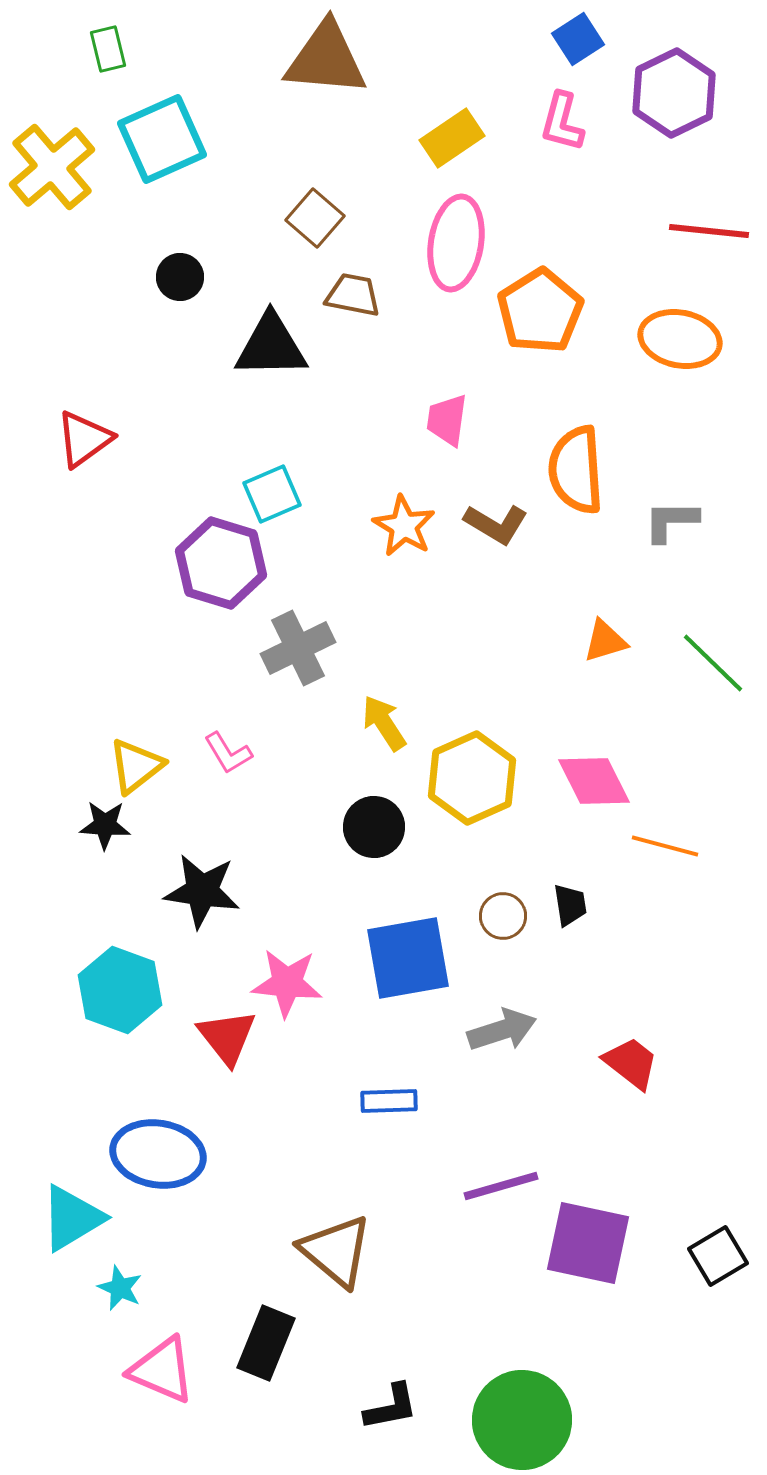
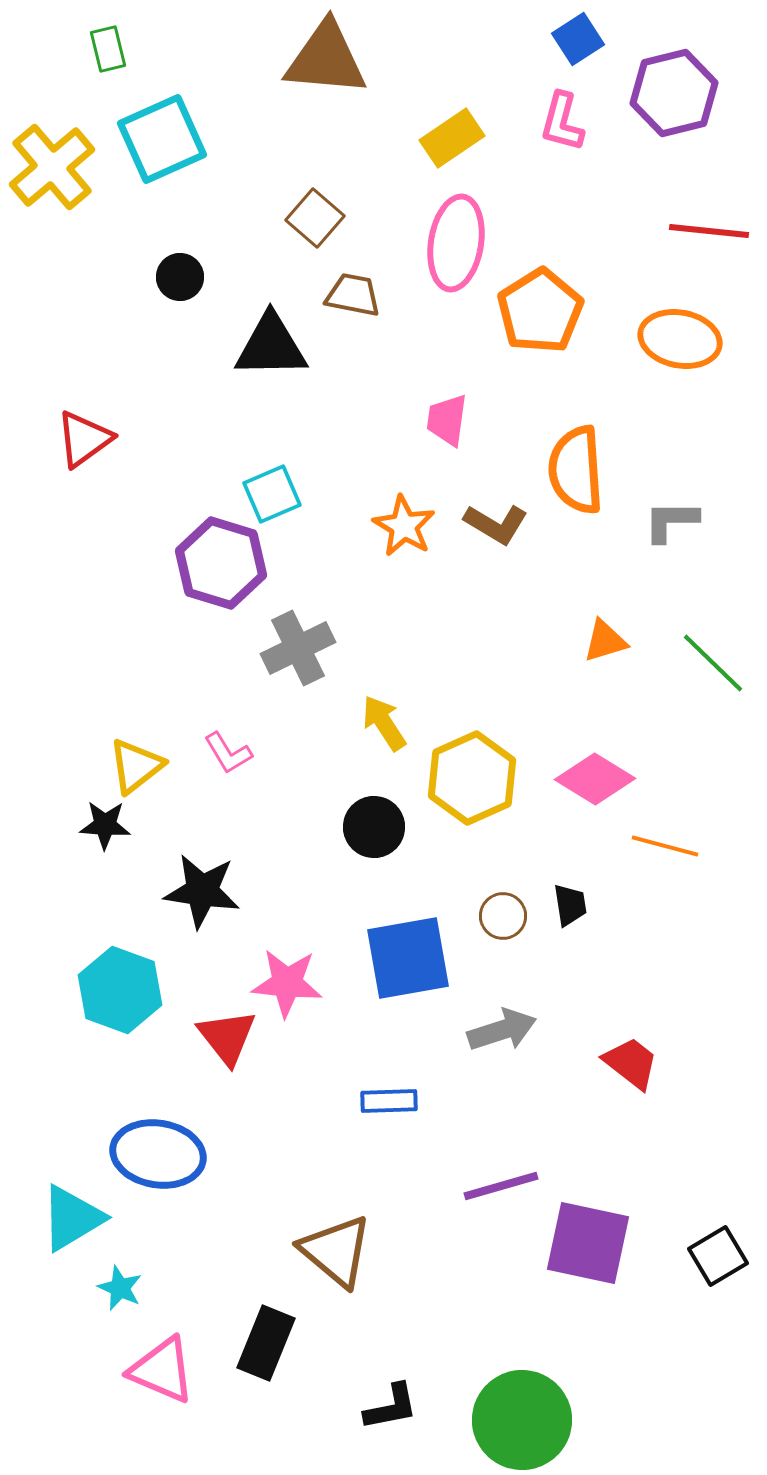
purple hexagon at (674, 93): rotated 12 degrees clockwise
pink diamond at (594, 781): moved 1 px right, 2 px up; rotated 32 degrees counterclockwise
